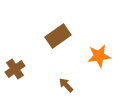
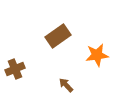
orange star: moved 2 px left, 1 px up
brown cross: rotated 12 degrees clockwise
